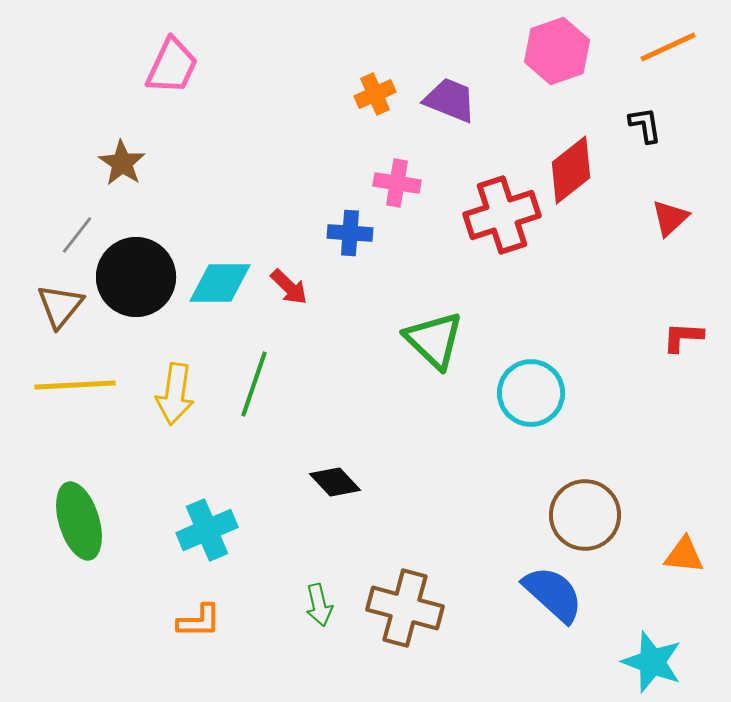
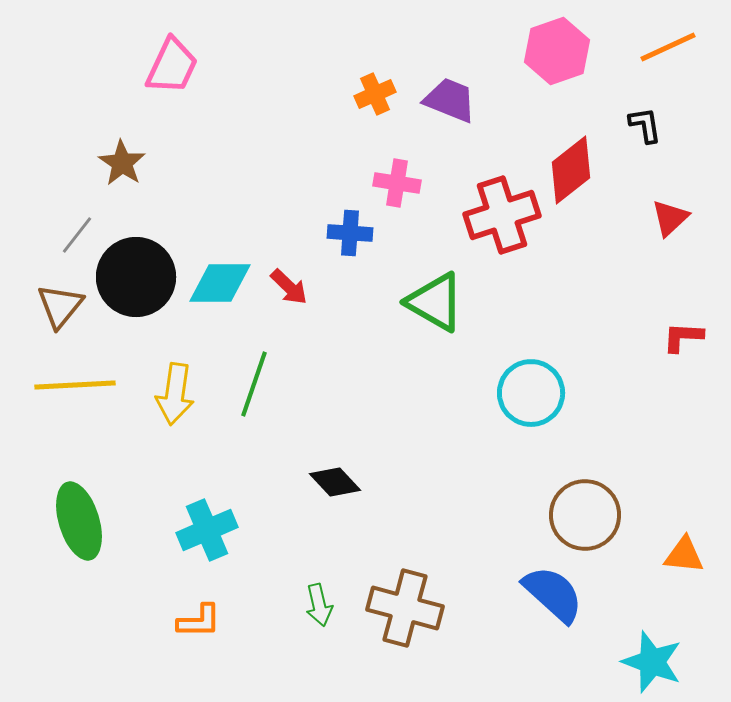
green triangle: moved 1 px right, 38 px up; rotated 14 degrees counterclockwise
